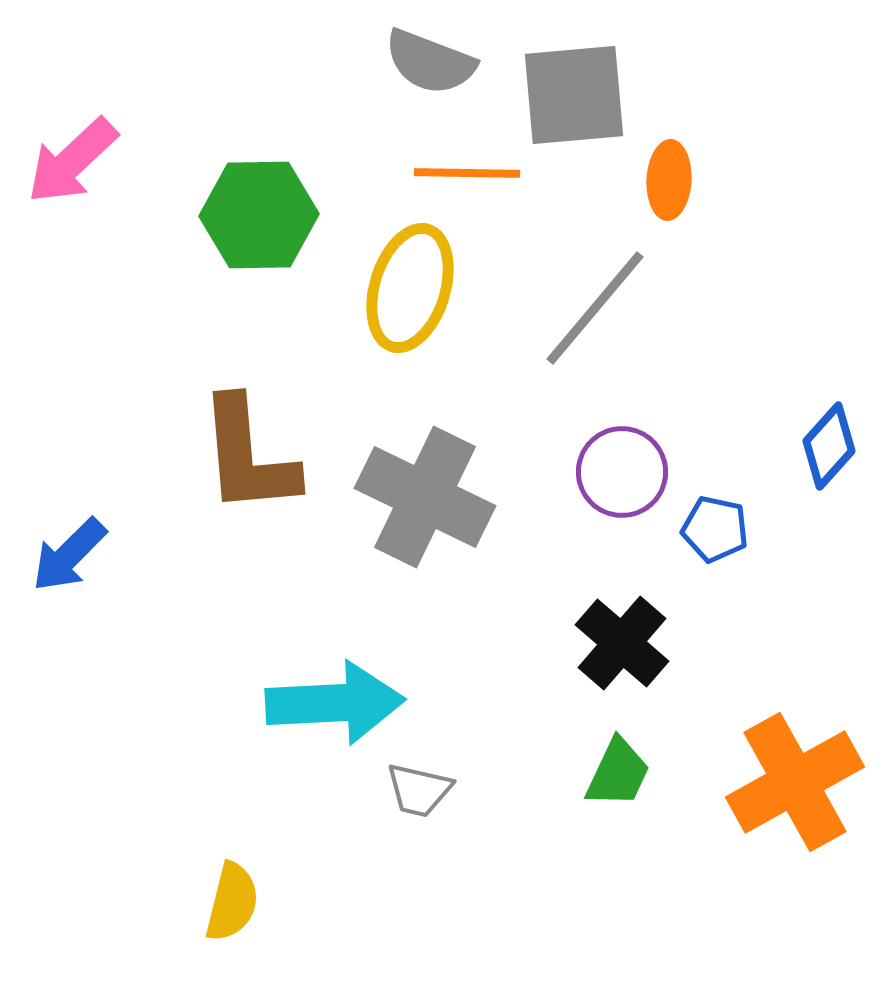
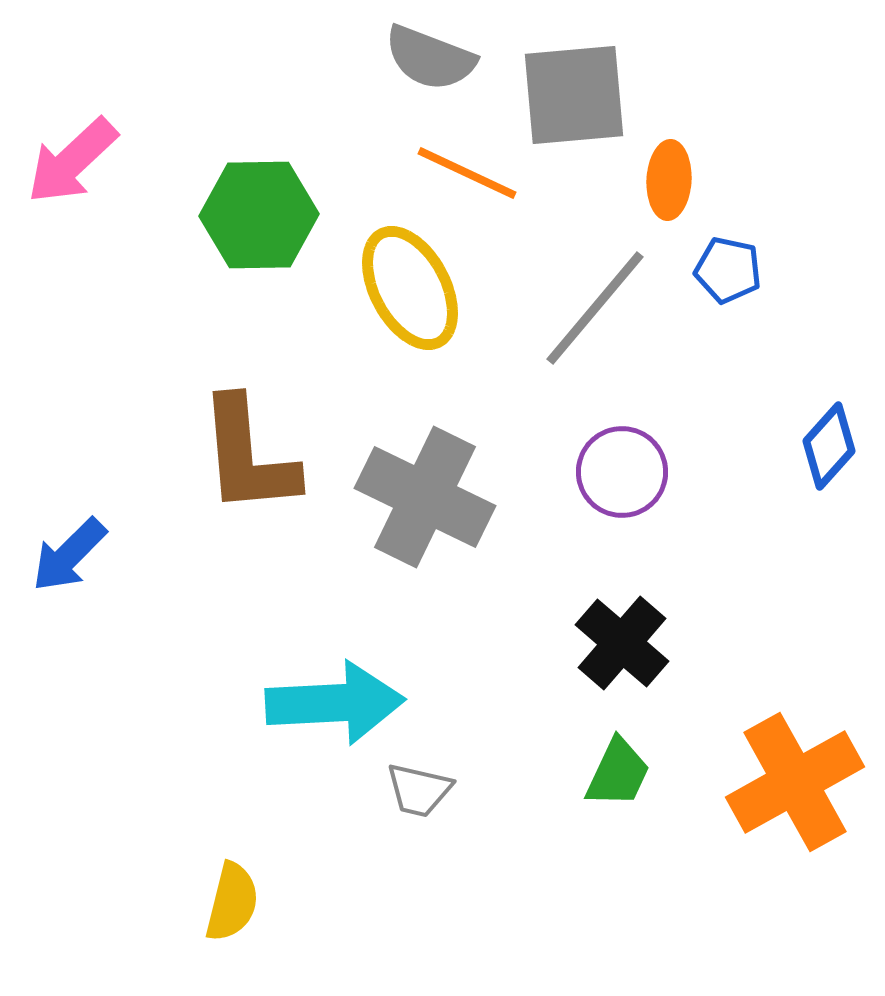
gray semicircle: moved 4 px up
orange line: rotated 24 degrees clockwise
yellow ellipse: rotated 45 degrees counterclockwise
blue pentagon: moved 13 px right, 259 px up
